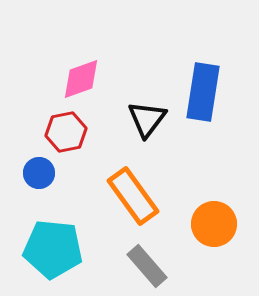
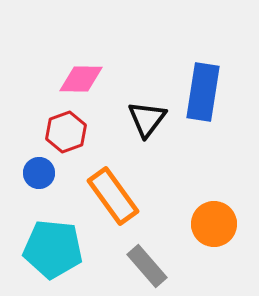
pink diamond: rotated 21 degrees clockwise
red hexagon: rotated 9 degrees counterclockwise
orange rectangle: moved 20 px left
